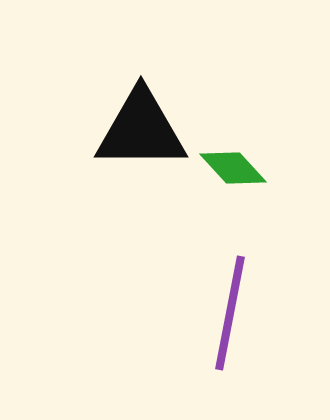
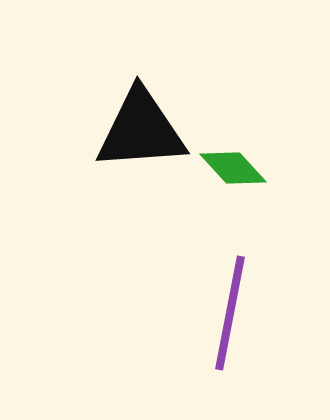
black triangle: rotated 4 degrees counterclockwise
